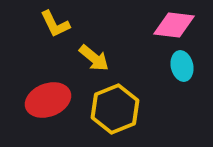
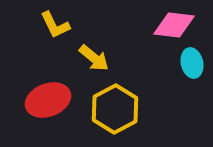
yellow L-shape: moved 1 px down
cyan ellipse: moved 10 px right, 3 px up
yellow hexagon: rotated 6 degrees counterclockwise
